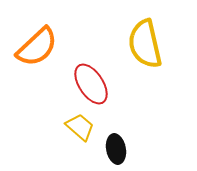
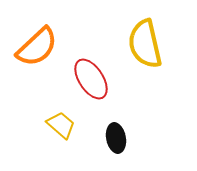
red ellipse: moved 5 px up
yellow trapezoid: moved 19 px left, 2 px up
black ellipse: moved 11 px up
